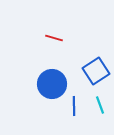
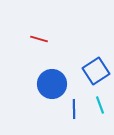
red line: moved 15 px left, 1 px down
blue line: moved 3 px down
